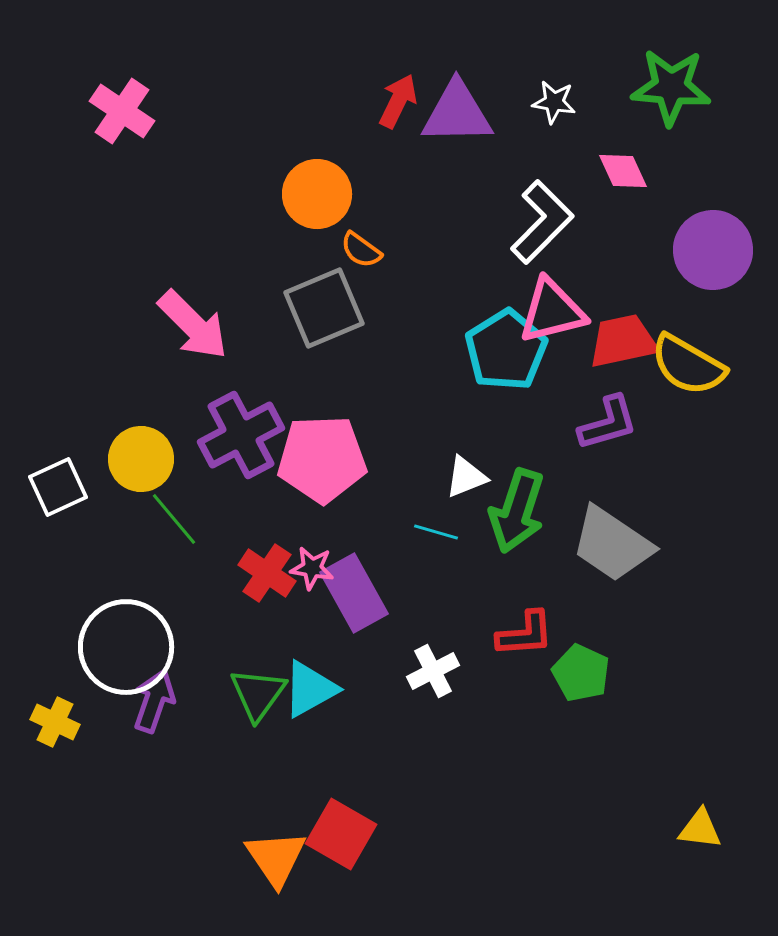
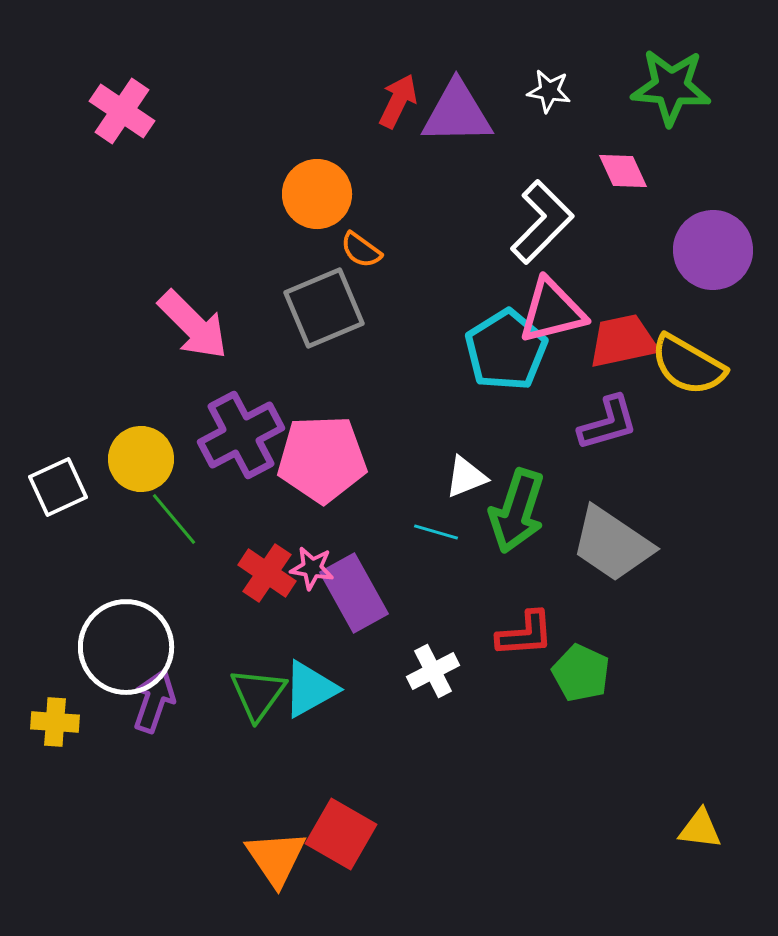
white star: moved 5 px left, 11 px up
yellow cross: rotated 21 degrees counterclockwise
